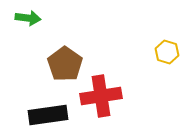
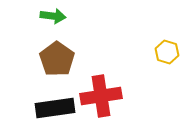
green arrow: moved 25 px right, 2 px up
brown pentagon: moved 8 px left, 5 px up
black rectangle: moved 7 px right, 7 px up
